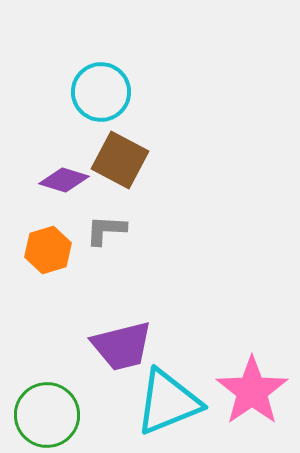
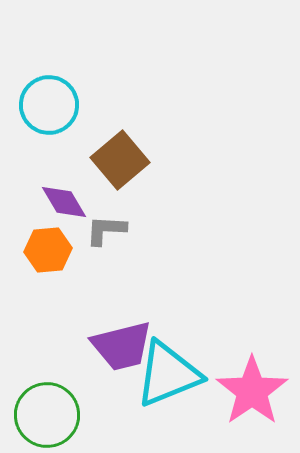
cyan circle: moved 52 px left, 13 px down
brown square: rotated 22 degrees clockwise
purple diamond: moved 22 px down; rotated 42 degrees clockwise
orange hexagon: rotated 12 degrees clockwise
cyan triangle: moved 28 px up
